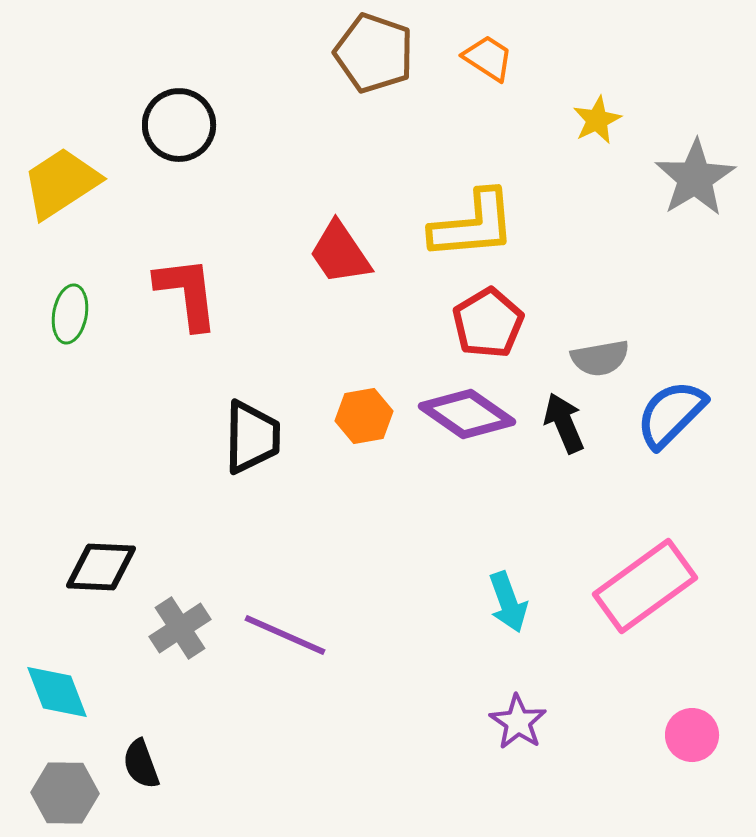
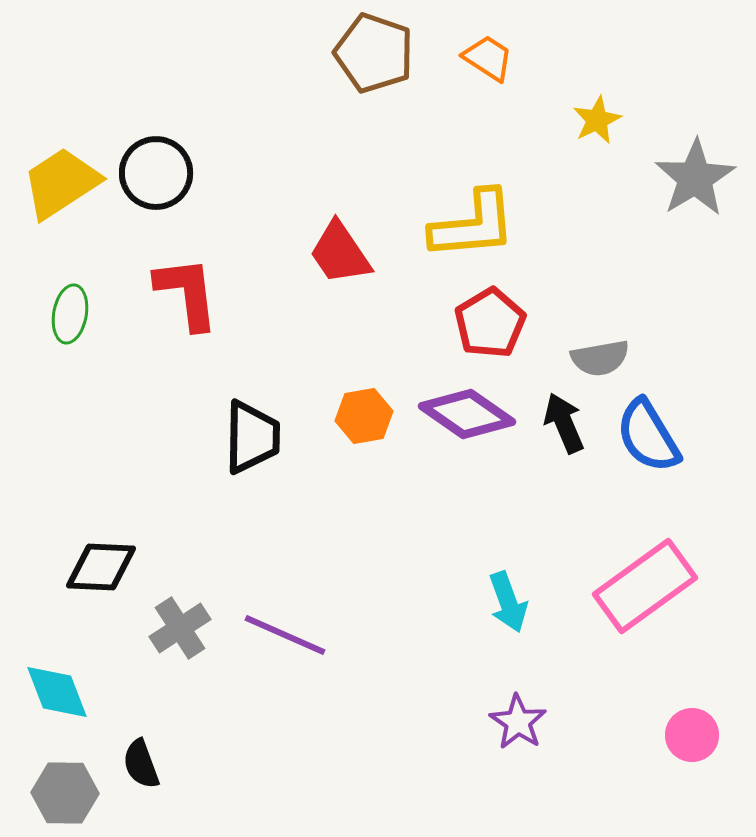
black circle: moved 23 px left, 48 px down
red pentagon: moved 2 px right
blue semicircle: moved 23 px left, 22 px down; rotated 76 degrees counterclockwise
